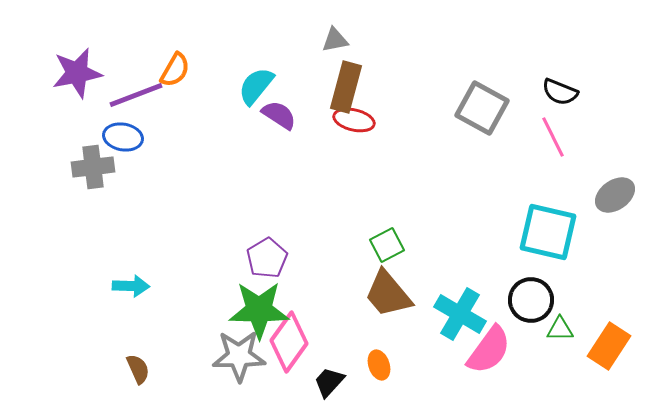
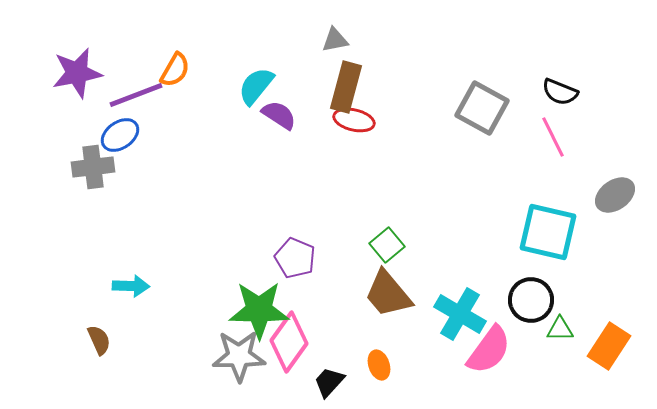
blue ellipse: moved 3 px left, 2 px up; rotated 45 degrees counterclockwise
green square: rotated 12 degrees counterclockwise
purple pentagon: moved 28 px right; rotated 18 degrees counterclockwise
brown semicircle: moved 39 px left, 29 px up
